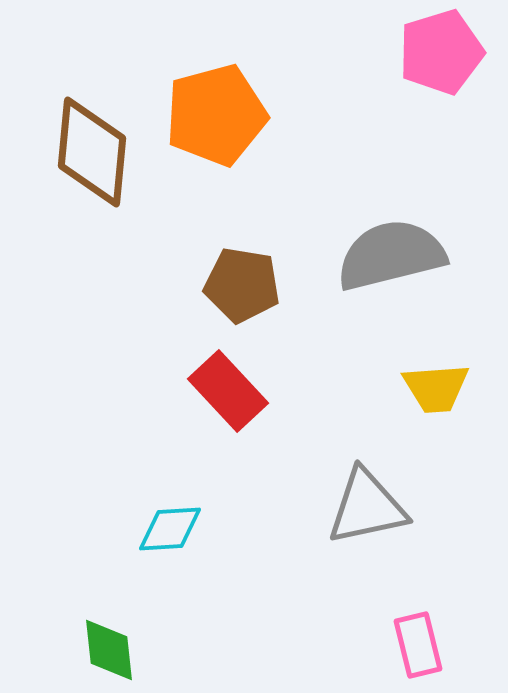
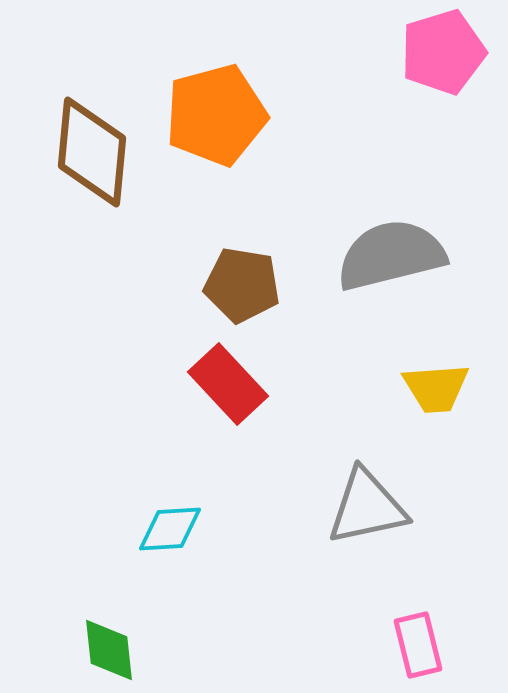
pink pentagon: moved 2 px right
red rectangle: moved 7 px up
